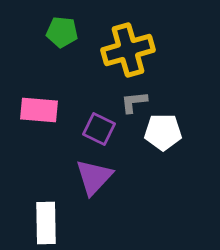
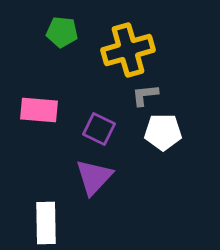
gray L-shape: moved 11 px right, 7 px up
